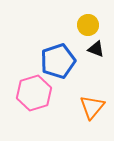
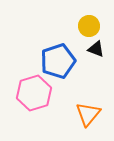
yellow circle: moved 1 px right, 1 px down
orange triangle: moved 4 px left, 7 px down
